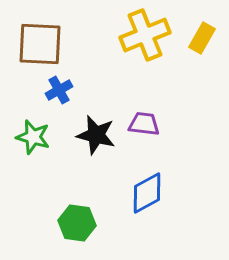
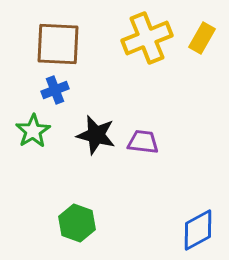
yellow cross: moved 2 px right, 3 px down
brown square: moved 18 px right
blue cross: moved 4 px left; rotated 8 degrees clockwise
purple trapezoid: moved 1 px left, 18 px down
green star: moved 6 px up; rotated 24 degrees clockwise
blue diamond: moved 51 px right, 37 px down
green hexagon: rotated 12 degrees clockwise
